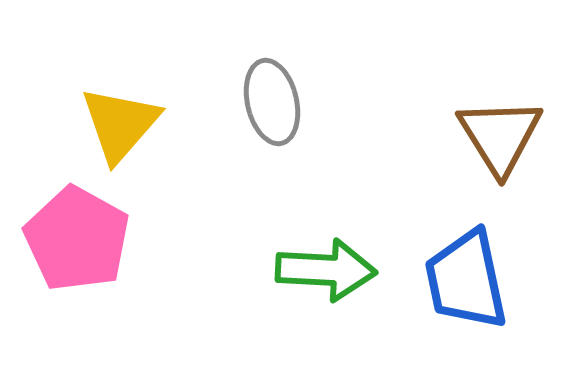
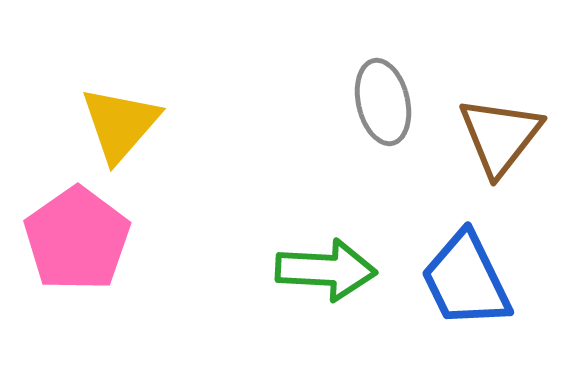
gray ellipse: moved 111 px right
brown triangle: rotated 10 degrees clockwise
pink pentagon: rotated 8 degrees clockwise
blue trapezoid: rotated 14 degrees counterclockwise
